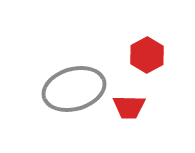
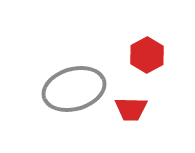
red trapezoid: moved 2 px right, 2 px down
